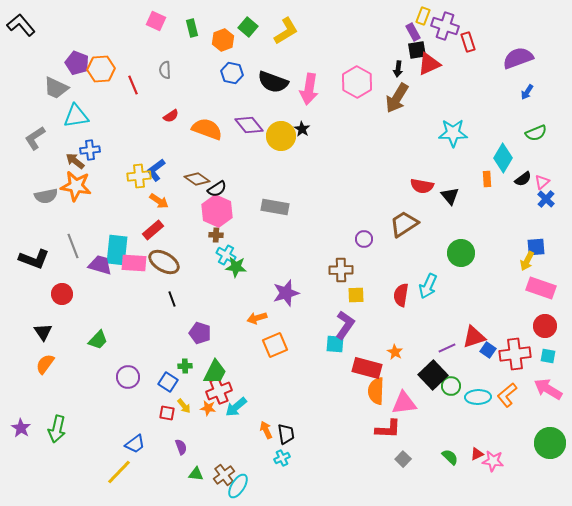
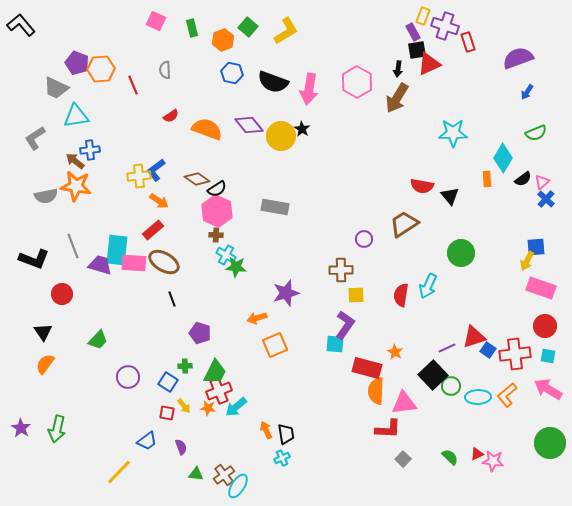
blue trapezoid at (135, 444): moved 12 px right, 3 px up
